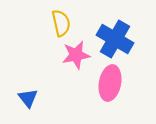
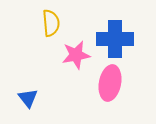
yellow semicircle: moved 10 px left; rotated 8 degrees clockwise
blue cross: rotated 30 degrees counterclockwise
